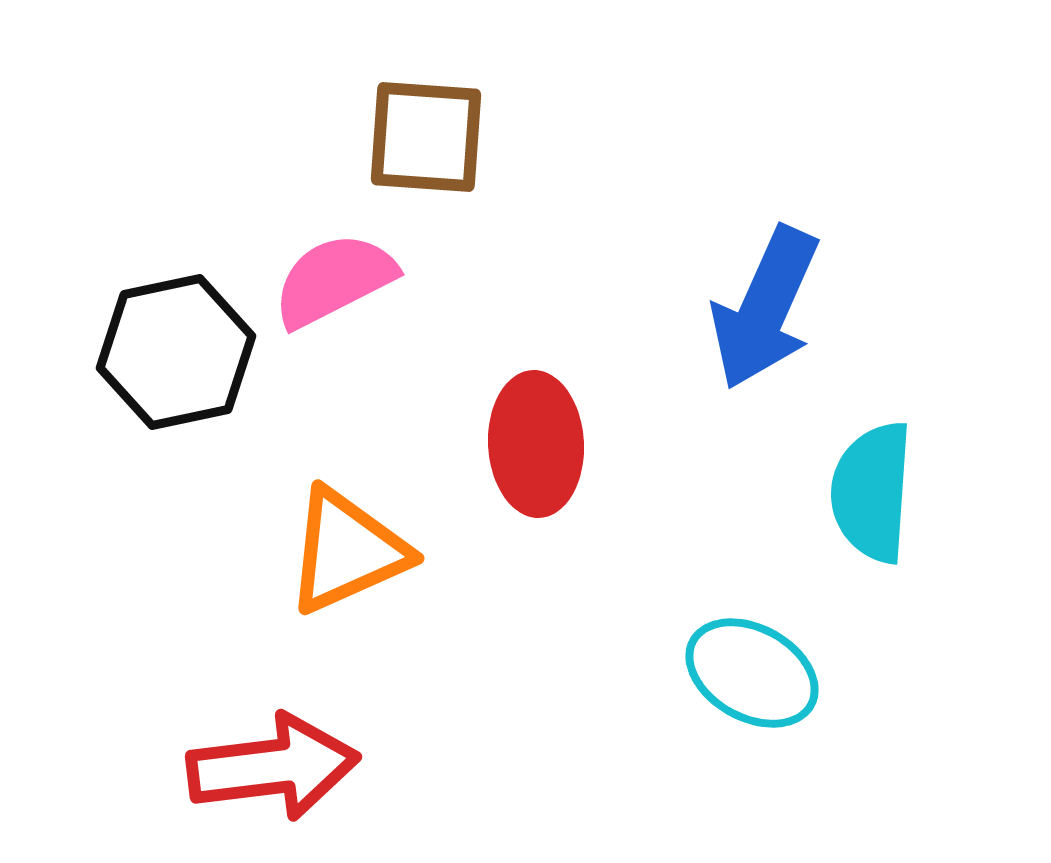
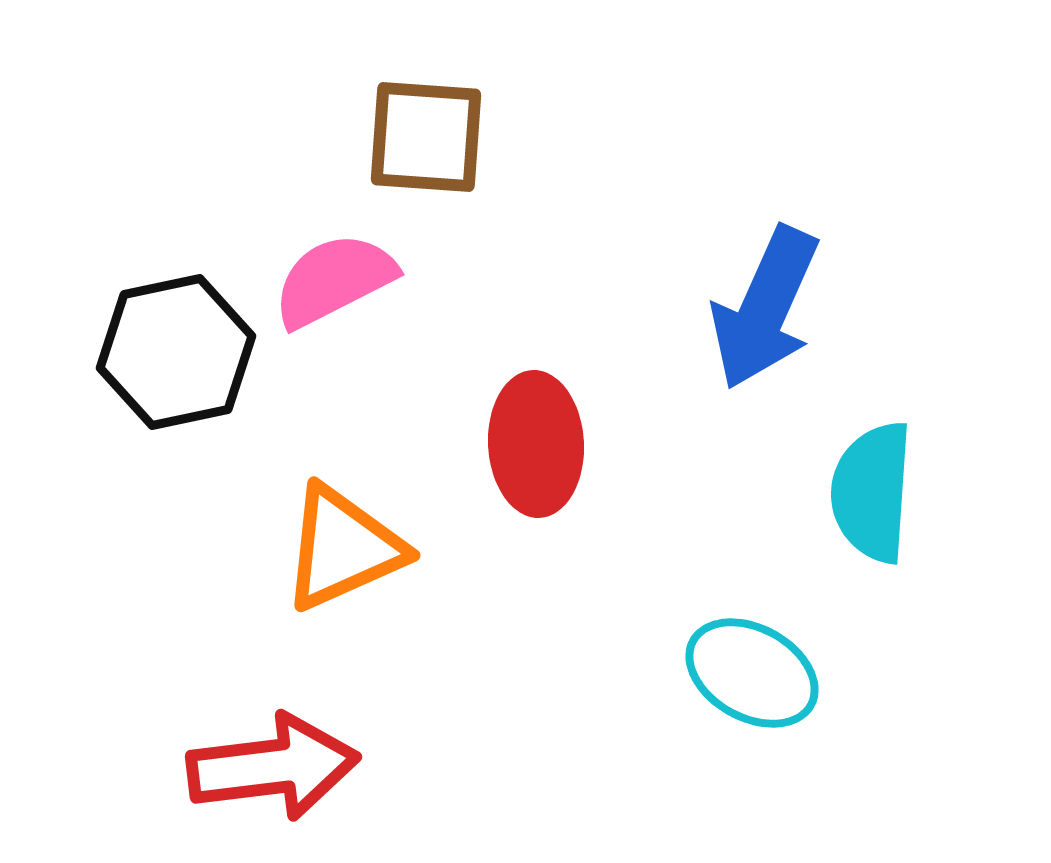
orange triangle: moved 4 px left, 3 px up
